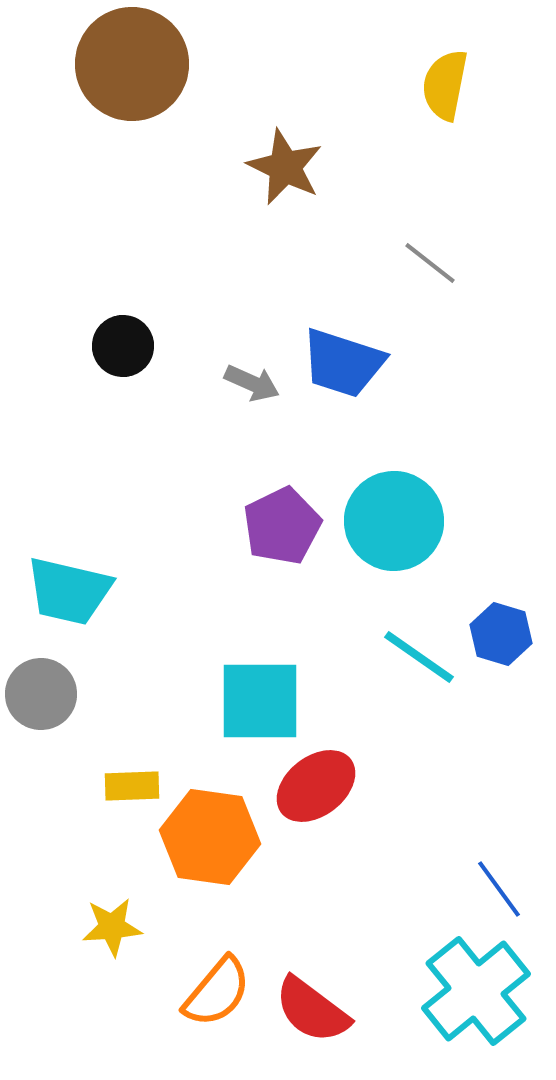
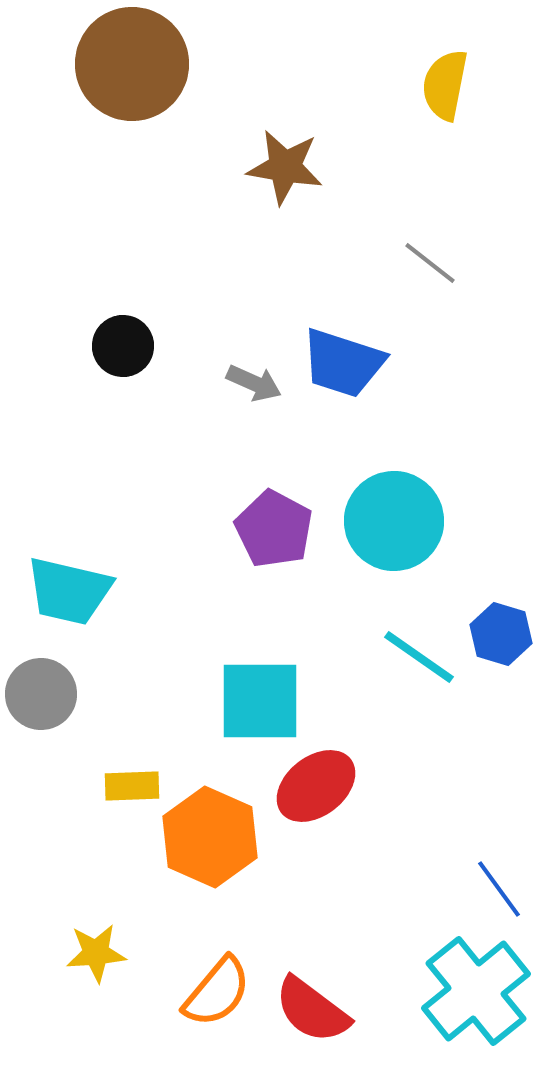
brown star: rotated 16 degrees counterclockwise
gray arrow: moved 2 px right
purple pentagon: moved 8 px left, 3 px down; rotated 18 degrees counterclockwise
orange hexagon: rotated 16 degrees clockwise
yellow star: moved 16 px left, 26 px down
